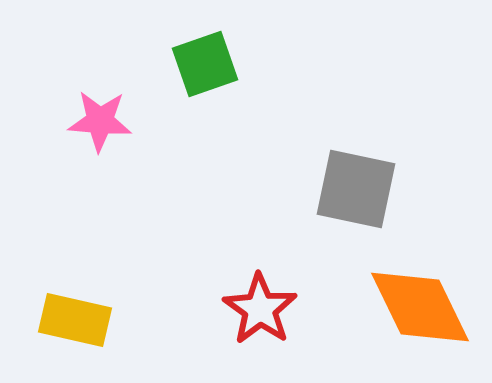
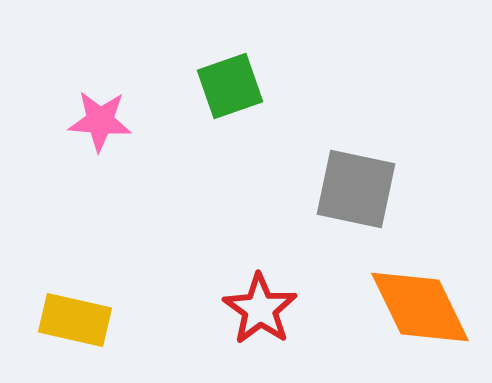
green square: moved 25 px right, 22 px down
